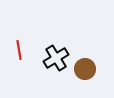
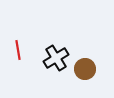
red line: moved 1 px left
